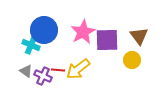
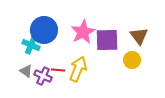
yellow arrow: rotated 150 degrees clockwise
